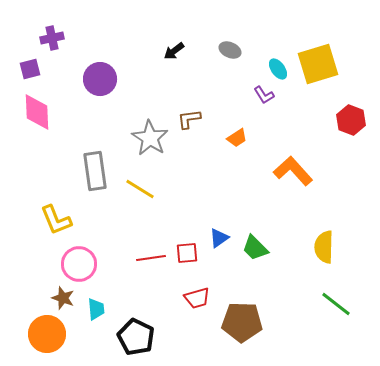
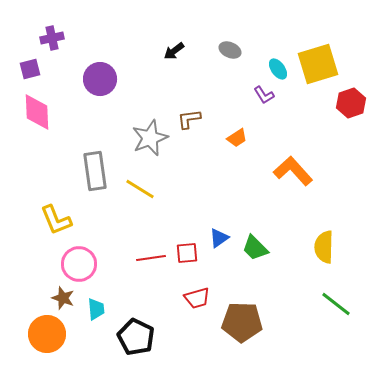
red hexagon: moved 17 px up; rotated 20 degrees clockwise
gray star: rotated 18 degrees clockwise
